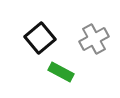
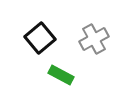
green rectangle: moved 3 px down
